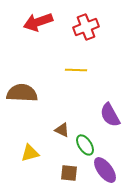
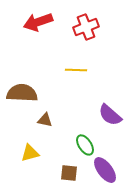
purple semicircle: rotated 20 degrees counterclockwise
brown triangle: moved 17 px left, 10 px up; rotated 14 degrees counterclockwise
